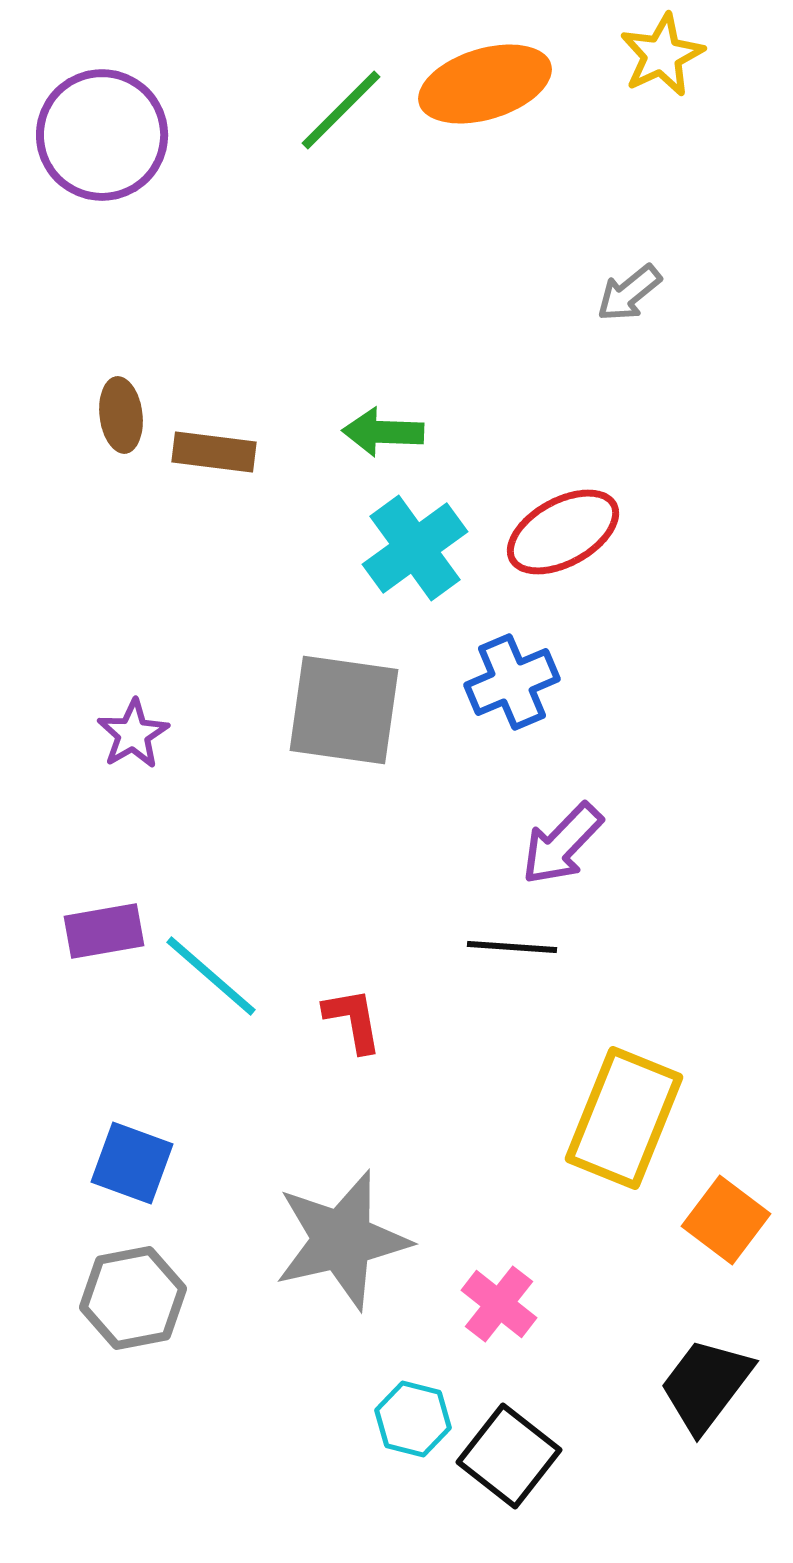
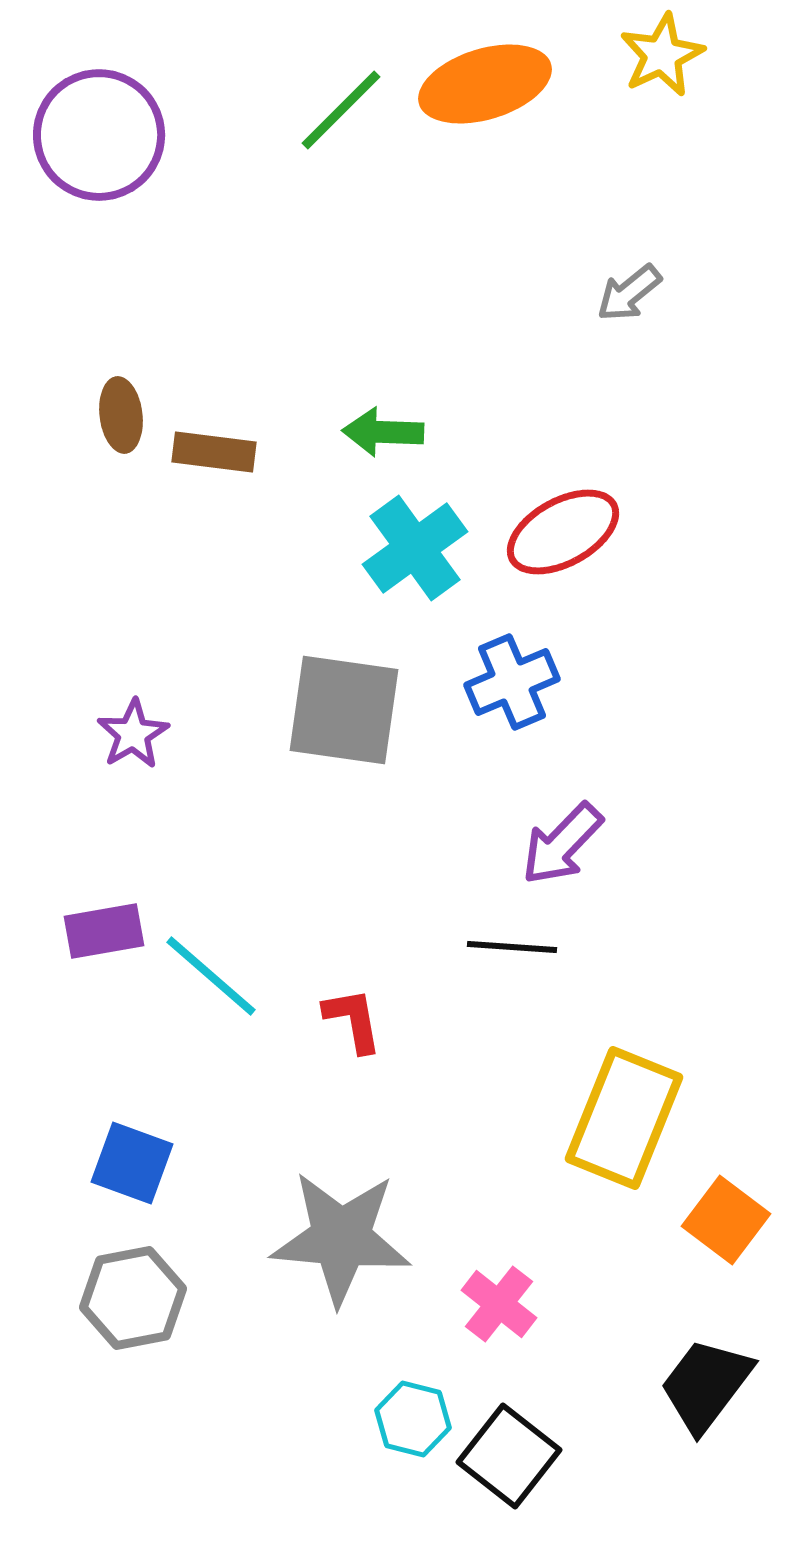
purple circle: moved 3 px left
gray star: moved 1 px left, 2 px up; rotated 18 degrees clockwise
